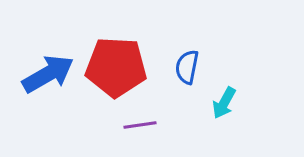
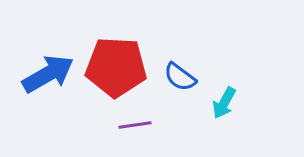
blue semicircle: moved 7 px left, 10 px down; rotated 64 degrees counterclockwise
purple line: moved 5 px left
